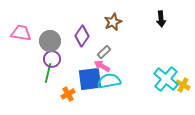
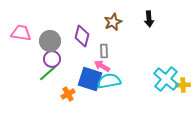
black arrow: moved 12 px left
purple diamond: rotated 20 degrees counterclockwise
gray rectangle: moved 1 px up; rotated 48 degrees counterclockwise
green line: rotated 36 degrees clockwise
blue square: rotated 25 degrees clockwise
yellow cross: rotated 32 degrees counterclockwise
